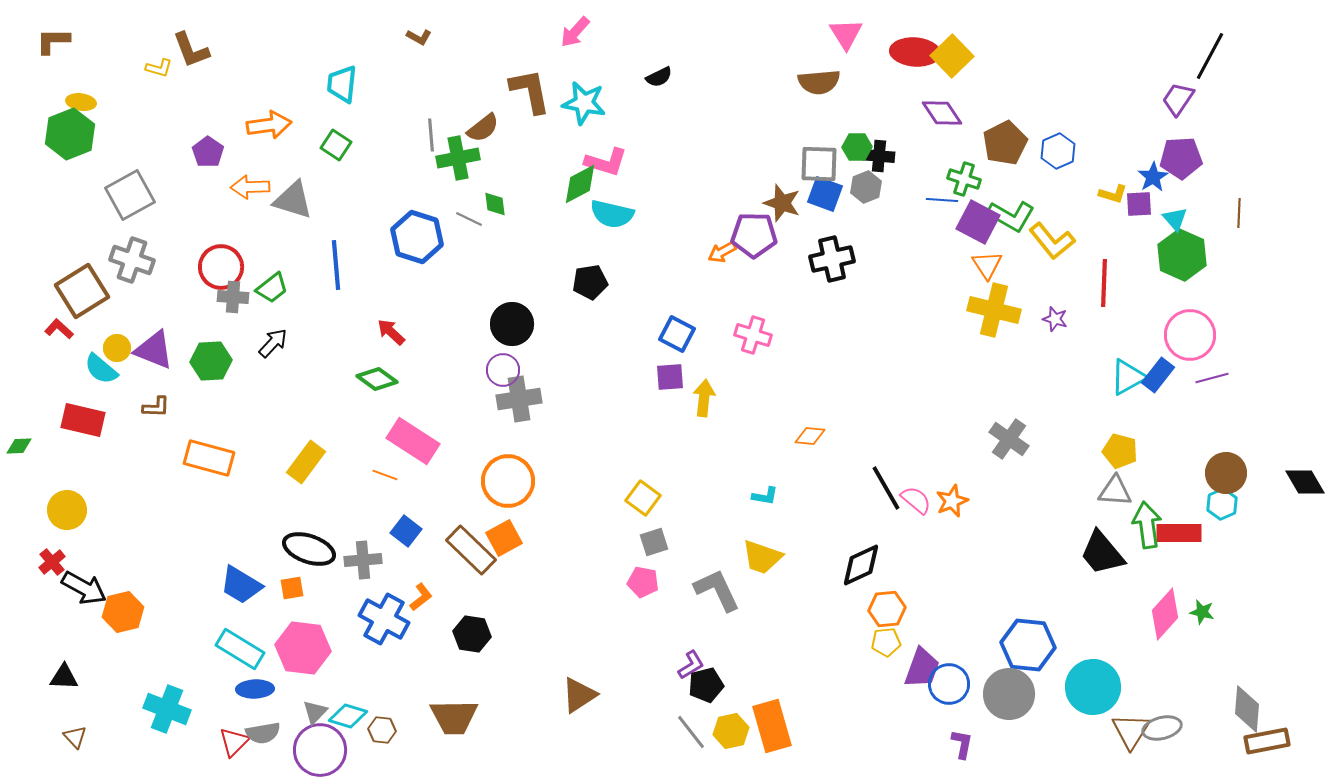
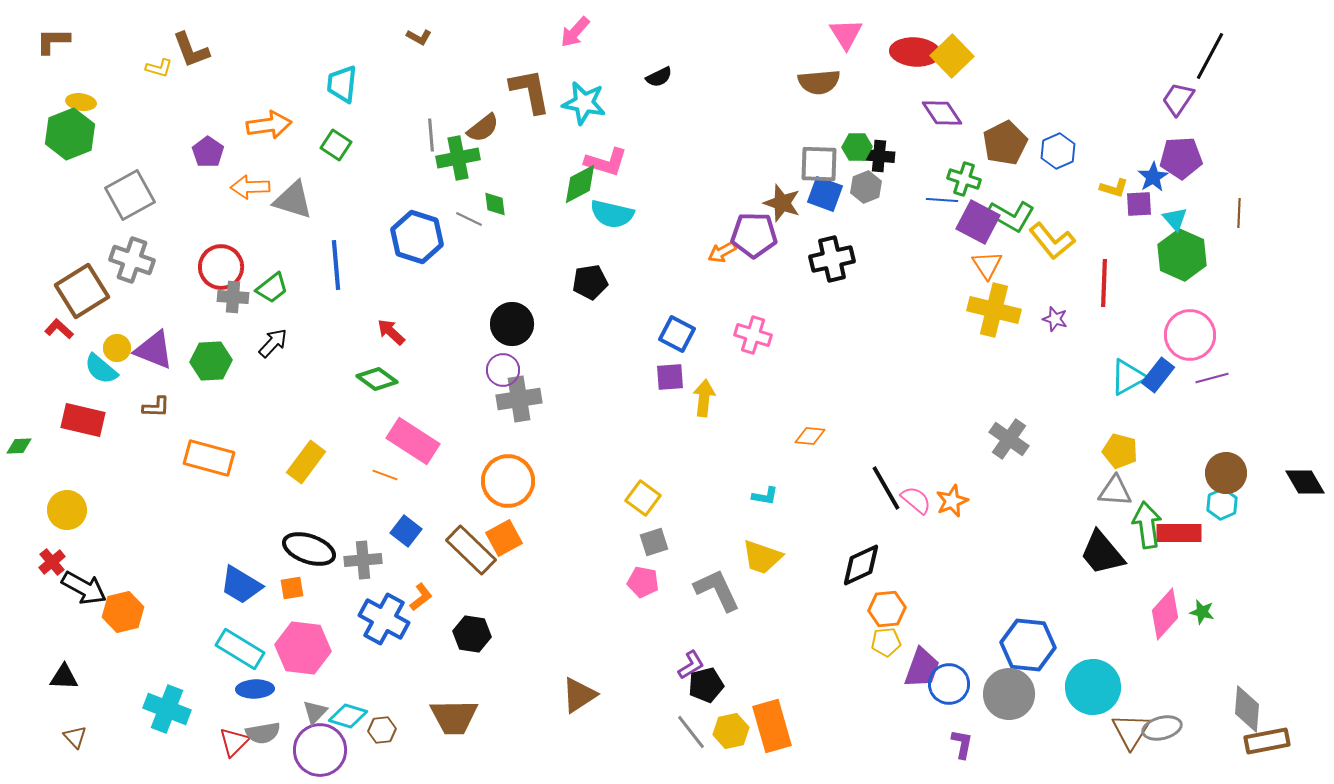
yellow L-shape at (1113, 194): moved 1 px right, 6 px up
brown hexagon at (382, 730): rotated 12 degrees counterclockwise
